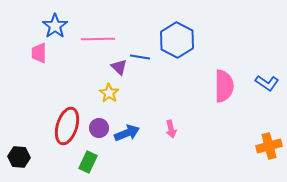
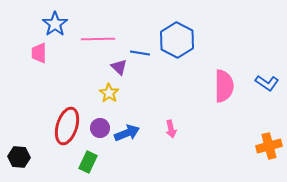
blue star: moved 2 px up
blue line: moved 4 px up
purple circle: moved 1 px right
